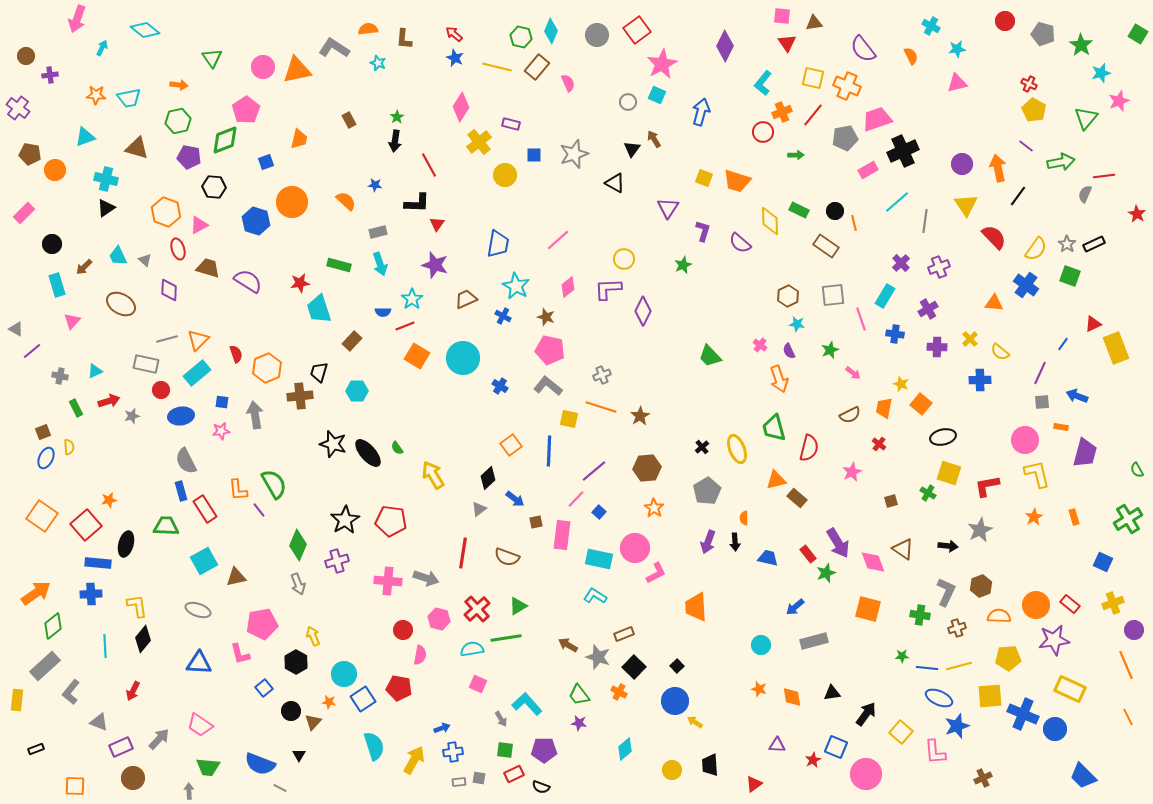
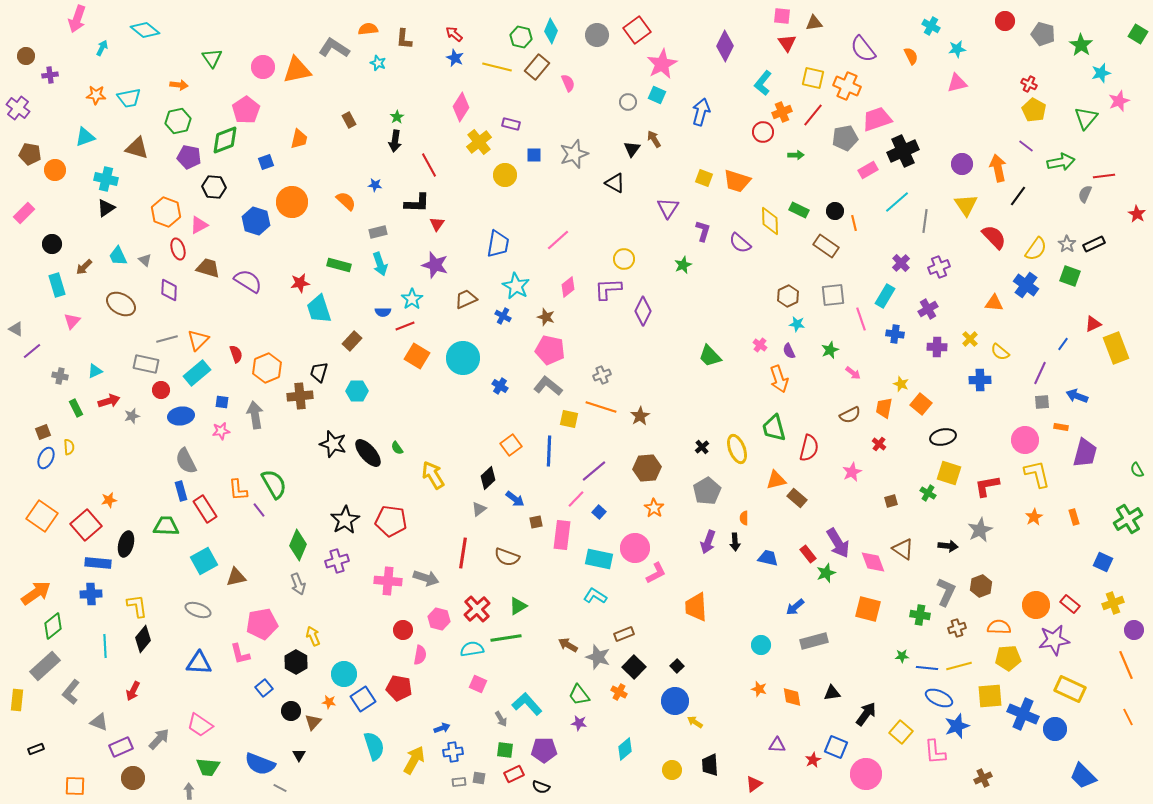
orange semicircle at (999, 616): moved 11 px down
